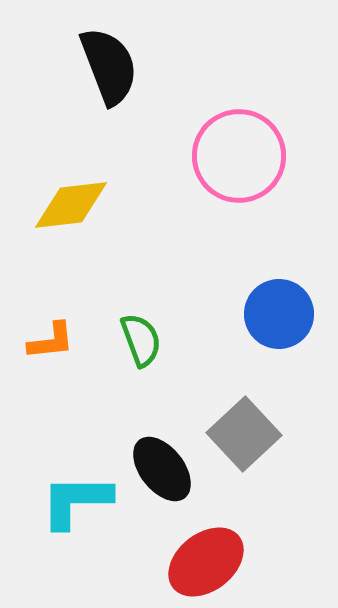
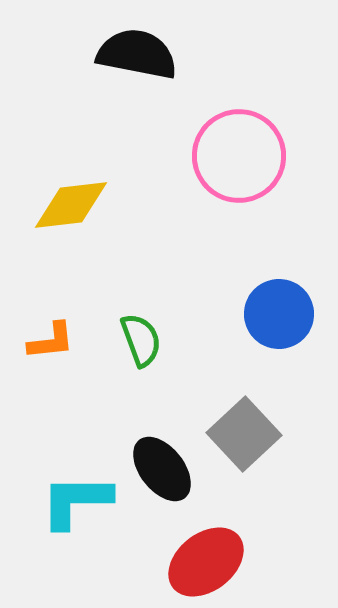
black semicircle: moved 28 px right, 12 px up; rotated 58 degrees counterclockwise
